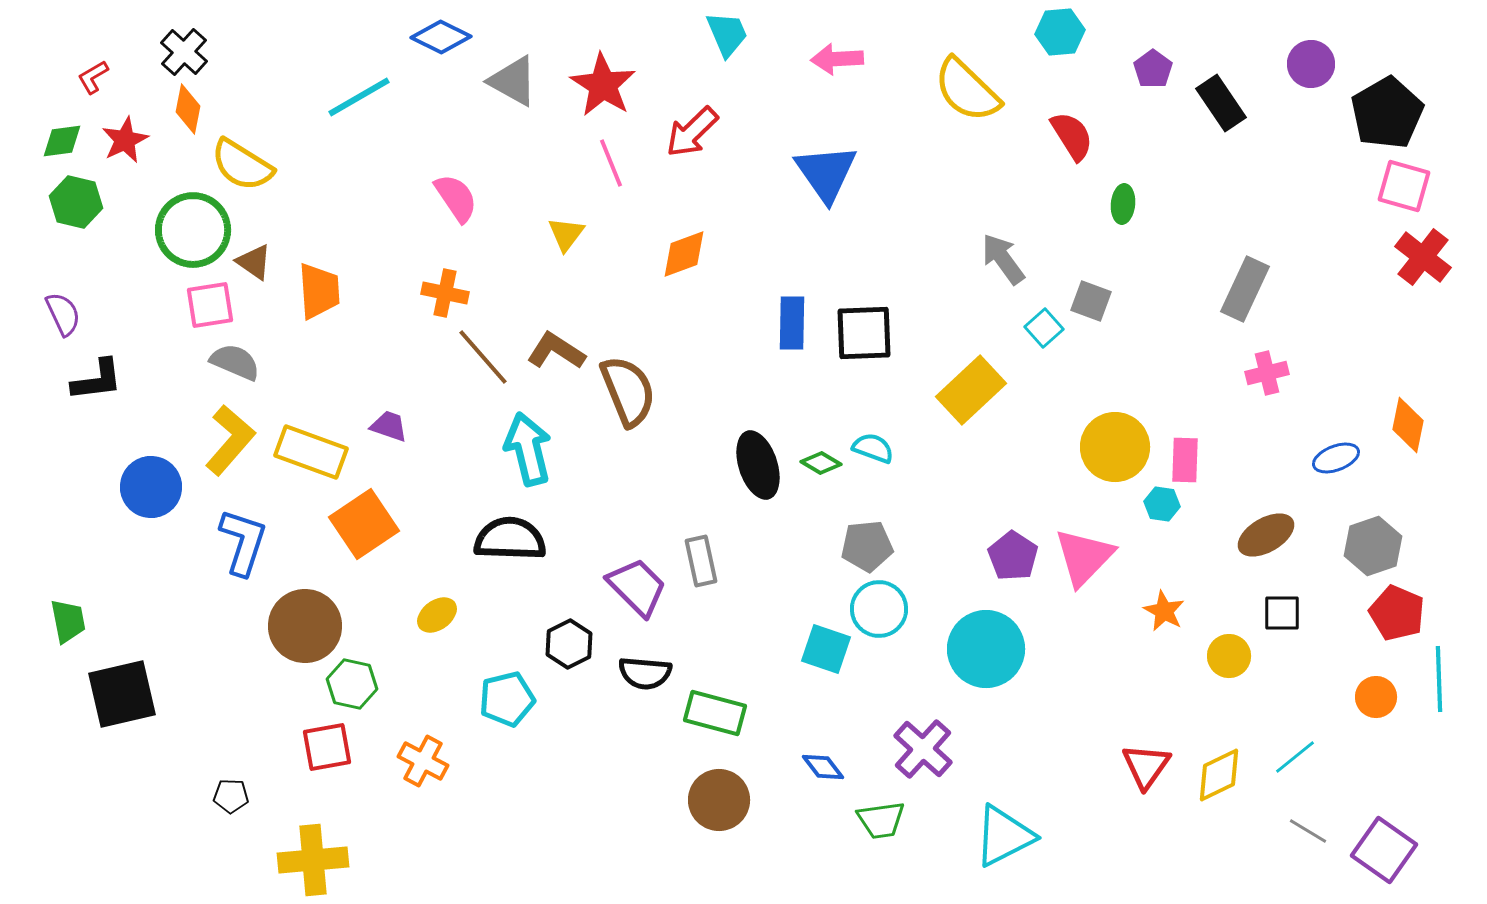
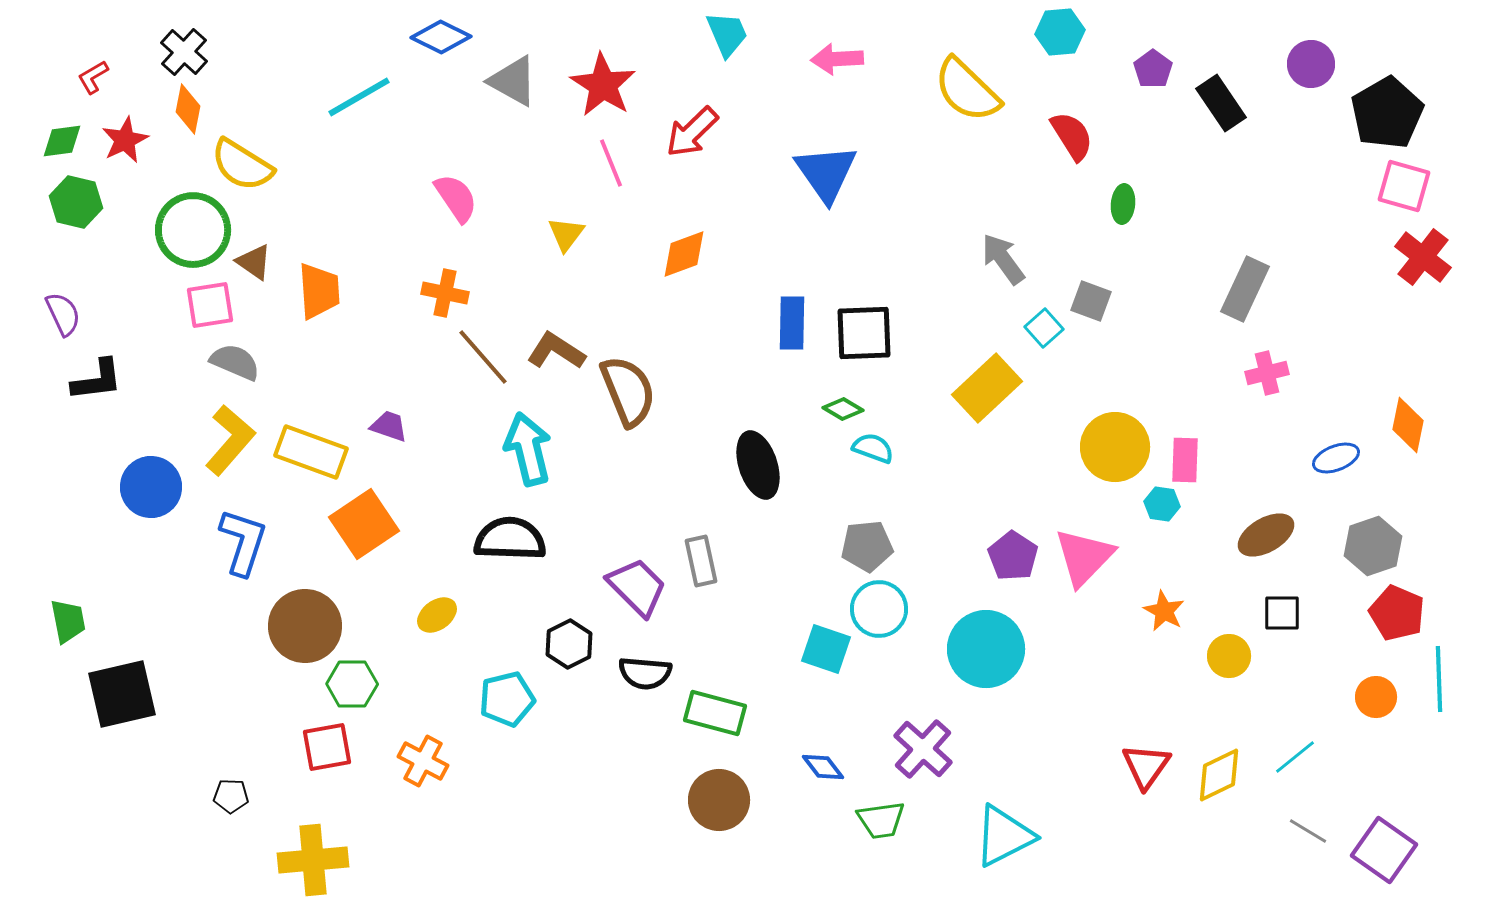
yellow rectangle at (971, 390): moved 16 px right, 2 px up
green diamond at (821, 463): moved 22 px right, 54 px up
green hexagon at (352, 684): rotated 12 degrees counterclockwise
